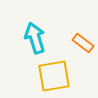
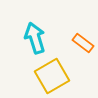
yellow square: moved 2 px left; rotated 20 degrees counterclockwise
